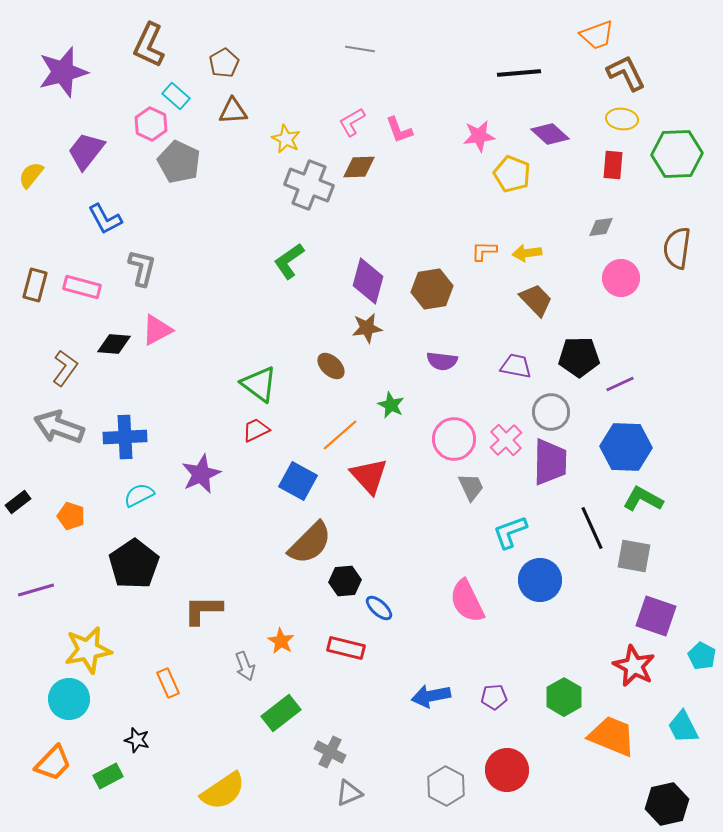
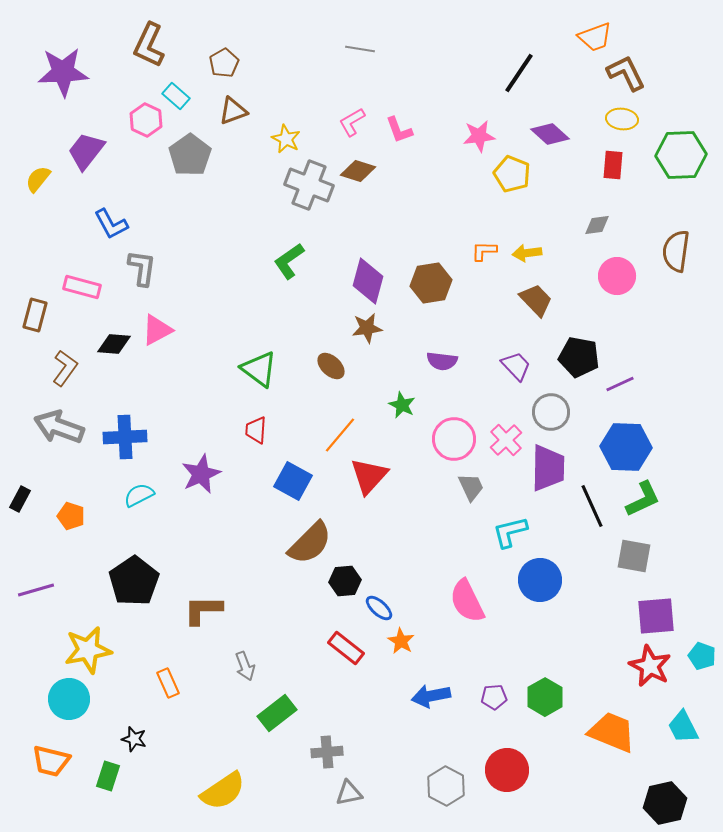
orange trapezoid at (597, 35): moved 2 px left, 2 px down
purple star at (63, 72): rotated 12 degrees clockwise
black line at (519, 73): rotated 51 degrees counterclockwise
brown triangle at (233, 111): rotated 16 degrees counterclockwise
pink hexagon at (151, 124): moved 5 px left, 4 px up
green hexagon at (677, 154): moved 4 px right, 1 px down
gray pentagon at (179, 162): moved 11 px right, 7 px up; rotated 12 degrees clockwise
brown diamond at (359, 167): moved 1 px left, 4 px down; rotated 20 degrees clockwise
yellow semicircle at (31, 175): moved 7 px right, 4 px down
blue L-shape at (105, 219): moved 6 px right, 5 px down
gray diamond at (601, 227): moved 4 px left, 2 px up
brown semicircle at (677, 248): moved 1 px left, 3 px down
gray L-shape at (142, 268): rotated 6 degrees counterclockwise
pink circle at (621, 278): moved 4 px left, 2 px up
brown rectangle at (35, 285): moved 30 px down
brown hexagon at (432, 289): moved 1 px left, 6 px up
black pentagon at (579, 357): rotated 12 degrees clockwise
purple trapezoid at (516, 366): rotated 36 degrees clockwise
green triangle at (259, 384): moved 15 px up
green star at (391, 405): moved 11 px right
red trapezoid at (256, 430): rotated 60 degrees counterclockwise
orange line at (340, 435): rotated 9 degrees counterclockwise
purple trapezoid at (550, 462): moved 2 px left, 6 px down
red triangle at (369, 476): rotated 24 degrees clockwise
blue square at (298, 481): moved 5 px left
green L-shape at (643, 499): rotated 126 degrees clockwise
black rectangle at (18, 502): moved 2 px right, 3 px up; rotated 25 degrees counterclockwise
black line at (592, 528): moved 22 px up
cyan L-shape at (510, 532): rotated 6 degrees clockwise
black pentagon at (134, 564): moved 17 px down
purple square at (656, 616): rotated 24 degrees counterclockwise
orange star at (281, 641): moved 120 px right
red rectangle at (346, 648): rotated 24 degrees clockwise
cyan pentagon at (702, 656): rotated 8 degrees counterclockwise
red star at (634, 666): moved 16 px right
green hexagon at (564, 697): moved 19 px left
green rectangle at (281, 713): moved 4 px left
orange trapezoid at (612, 736): moved 4 px up
black star at (137, 740): moved 3 px left, 1 px up
gray cross at (330, 752): moved 3 px left; rotated 32 degrees counterclockwise
orange trapezoid at (53, 763): moved 2 px left, 2 px up; rotated 60 degrees clockwise
green rectangle at (108, 776): rotated 44 degrees counterclockwise
gray triangle at (349, 793): rotated 12 degrees clockwise
black hexagon at (667, 804): moved 2 px left, 1 px up
